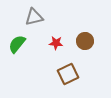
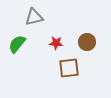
brown circle: moved 2 px right, 1 px down
brown square: moved 1 px right, 6 px up; rotated 20 degrees clockwise
